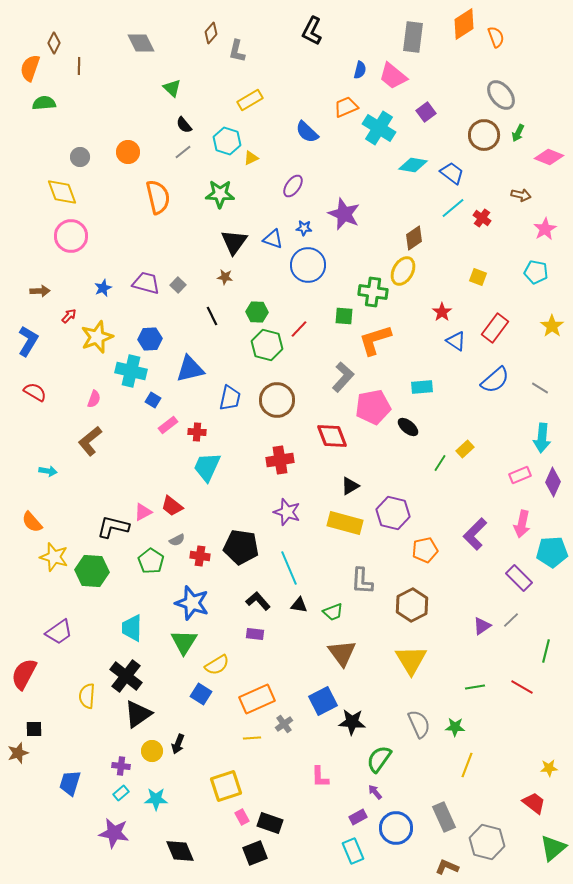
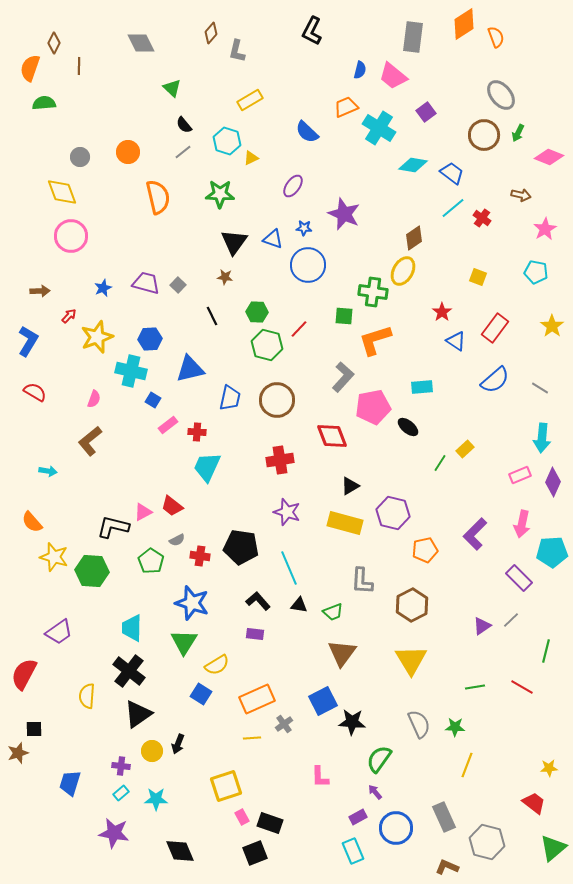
brown triangle at (342, 653): rotated 12 degrees clockwise
black cross at (126, 676): moved 3 px right, 5 px up
